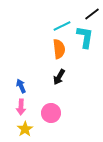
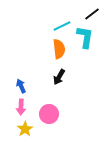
pink circle: moved 2 px left, 1 px down
